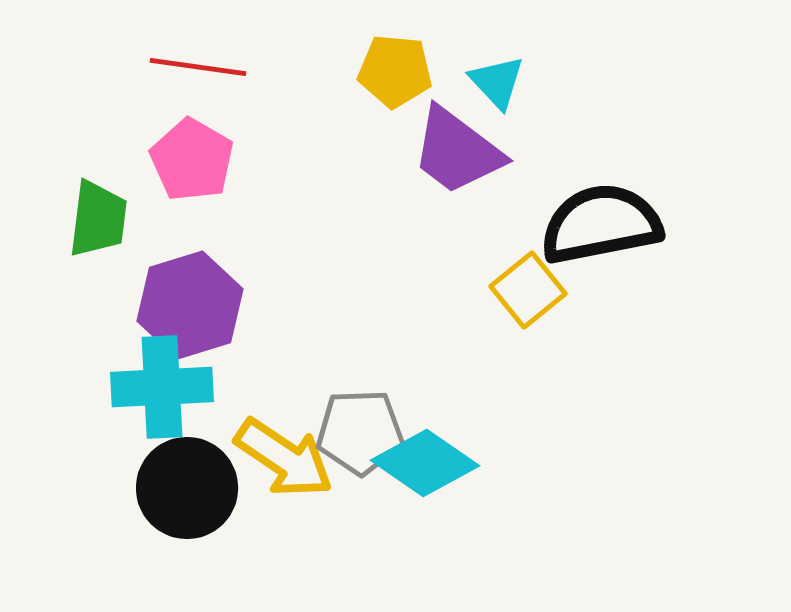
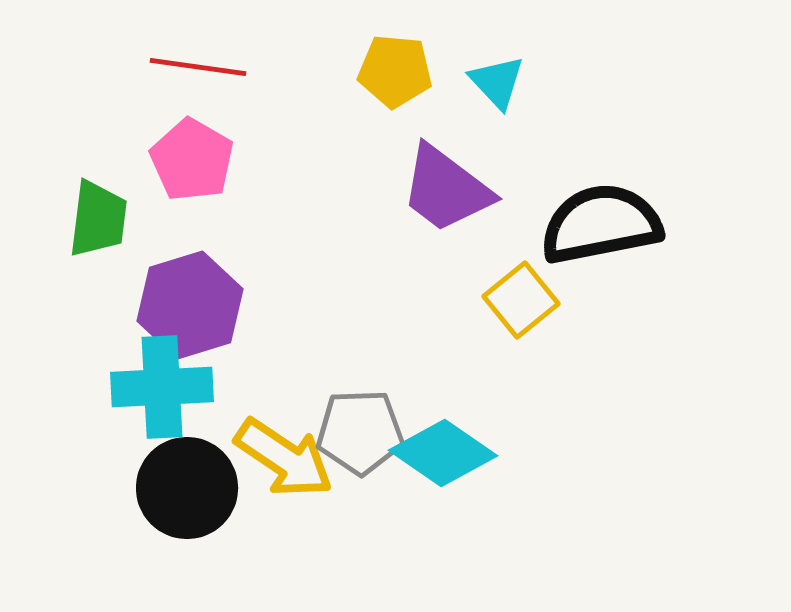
purple trapezoid: moved 11 px left, 38 px down
yellow square: moved 7 px left, 10 px down
cyan diamond: moved 18 px right, 10 px up
